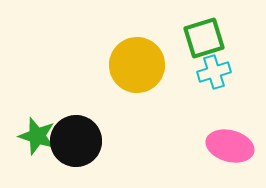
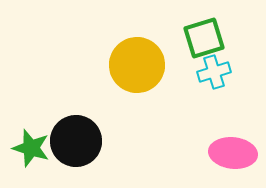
green star: moved 6 px left, 12 px down
pink ellipse: moved 3 px right, 7 px down; rotated 9 degrees counterclockwise
